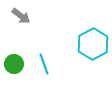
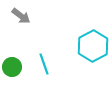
cyan hexagon: moved 2 px down
green circle: moved 2 px left, 3 px down
